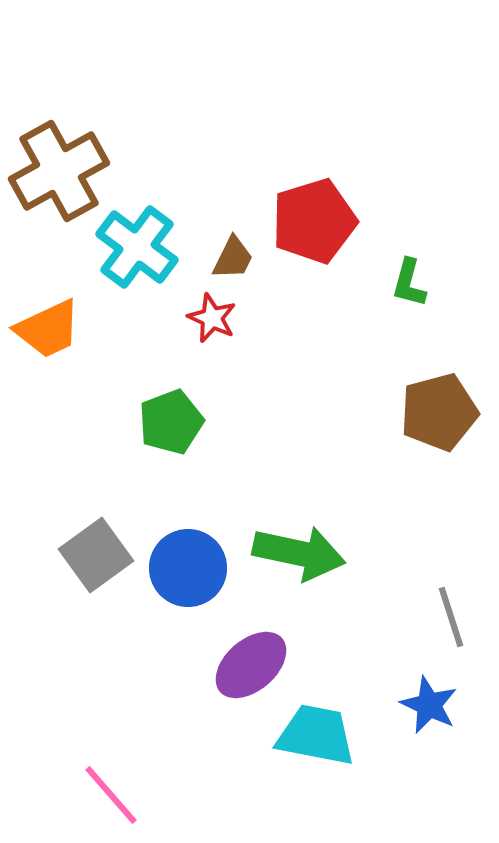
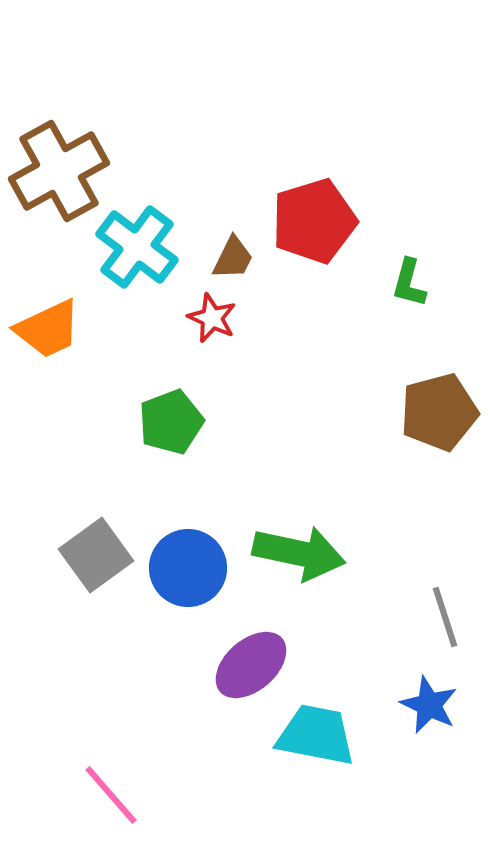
gray line: moved 6 px left
